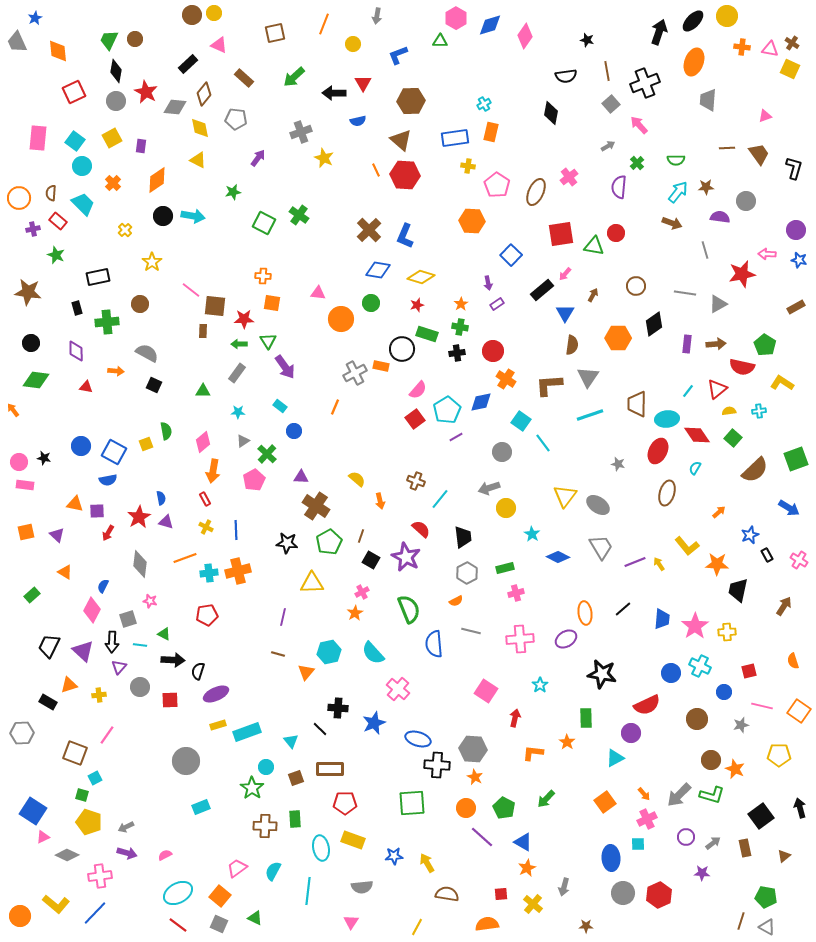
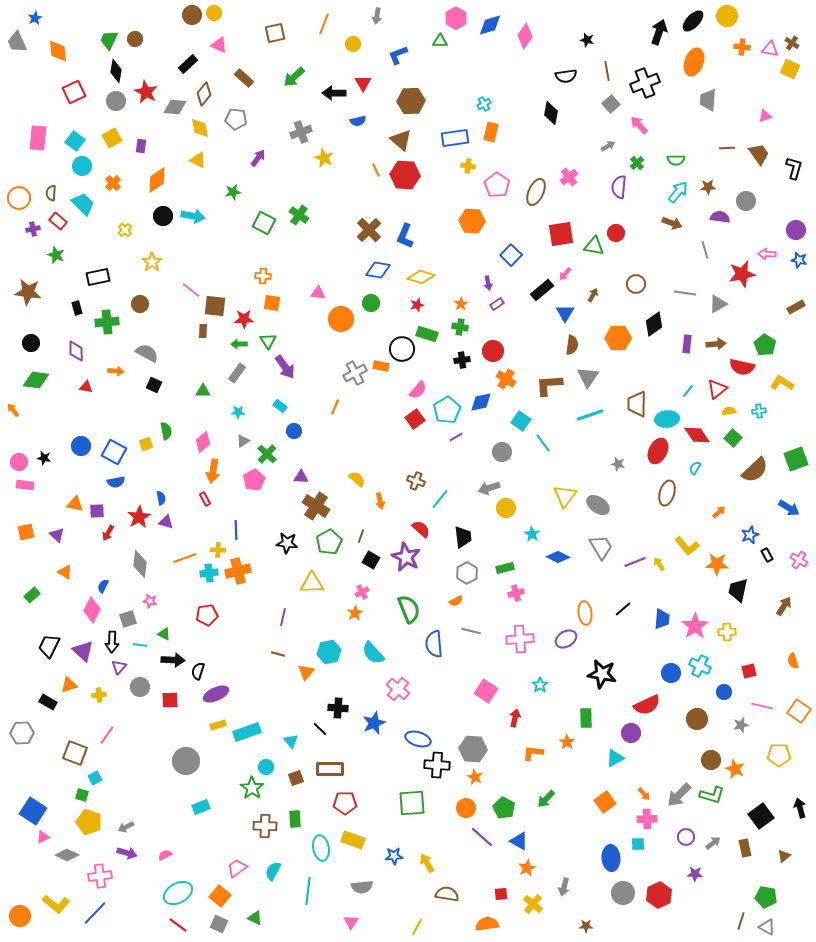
brown star at (706, 187): moved 2 px right
brown circle at (636, 286): moved 2 px up
black cross at (457, 353): moved 5 px right, 7 px down
blue semicircle at (108, 480): moved 8 px right, 2 px down
yellow cross at (206, 527): moved 12 px right, 23 px down; rotated 24 degrees counterclockwise
pink cross at (647, 819): rotated 24 degrees clockwise
blue triangle at (523, 842): moved 4 px left, 1 px up
purple star at (702, 873): moved 7 px left, 1 px down
